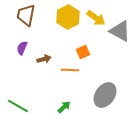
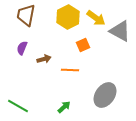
orange square: moved 7 px up
